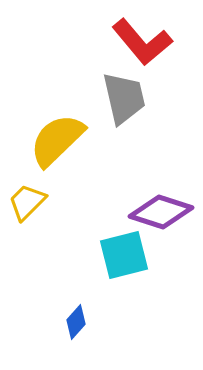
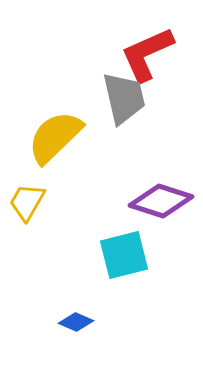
red L-shape: moved 5 px right, 12 px down; rotated 106 degrees clockwise
yellow semicircle: moved 2 px left, 3 px up
yellow trapezoid: rotated 15 degrees counterclockwise
purple diamond: moved 11 px up
blue diamond: rotated 72 degrees clockwise
